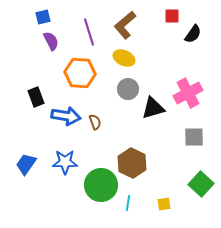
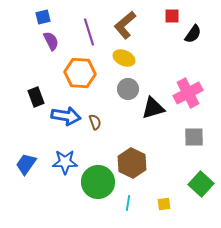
green circle: moved 3 px left, 3 px up
